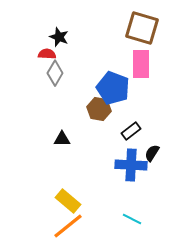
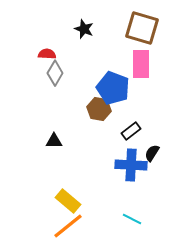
black star: moved 25 px right, 8 px up
black triangle: moved 8 px left, 2 px down
